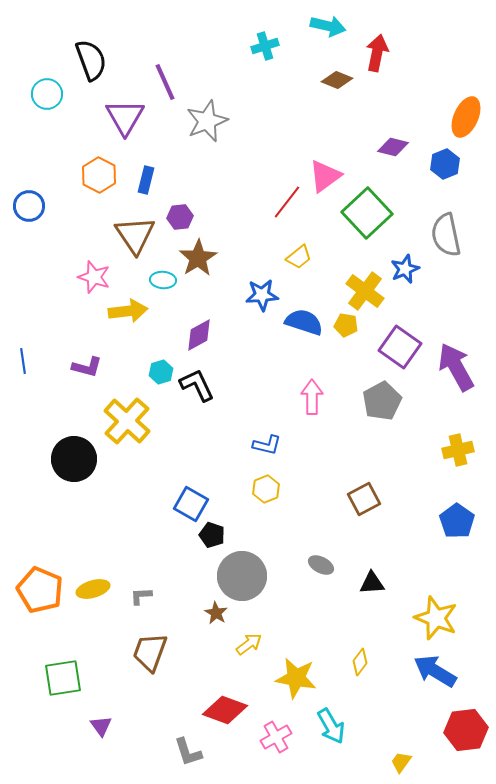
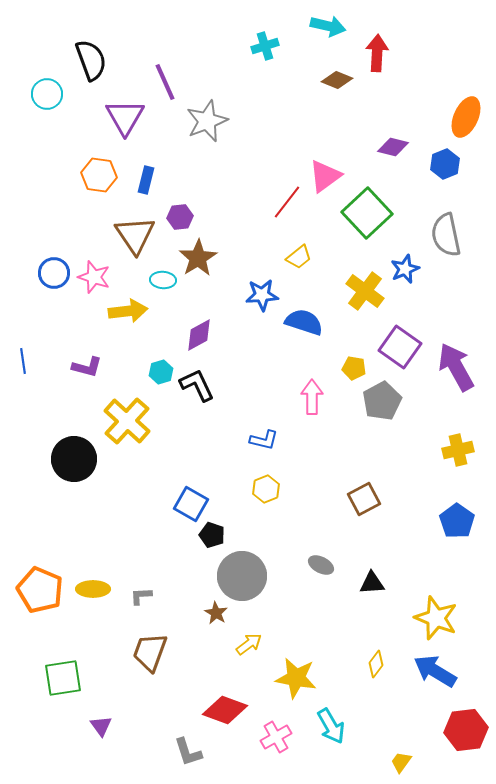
red arrow at (377, 53): rotated 9 degrees counterclockwise
orange hexagon at (99, 175): rotated 20 degrees counterclockwise
blue circle at (29, 206): moved 25 px right, 67 px down
yellow pentagon at (346, 325): moved 8 px right, 43 px down
blue L-shape at (267, 445): moved 3 px left, 5 px up
yellow ellipse at (93, 589): rotated 16 degrees clockwise
yellow diamond at (360, 662): moved 16 px right, 2 px down
